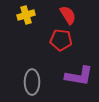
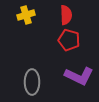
red semicircle: moved 2 px left; rotated 30 degrees clockwise
red pentagon: moved 8 px right; rotated 10 degrees clockwise
purple L-shape: rotated 16 degrees clockwise
